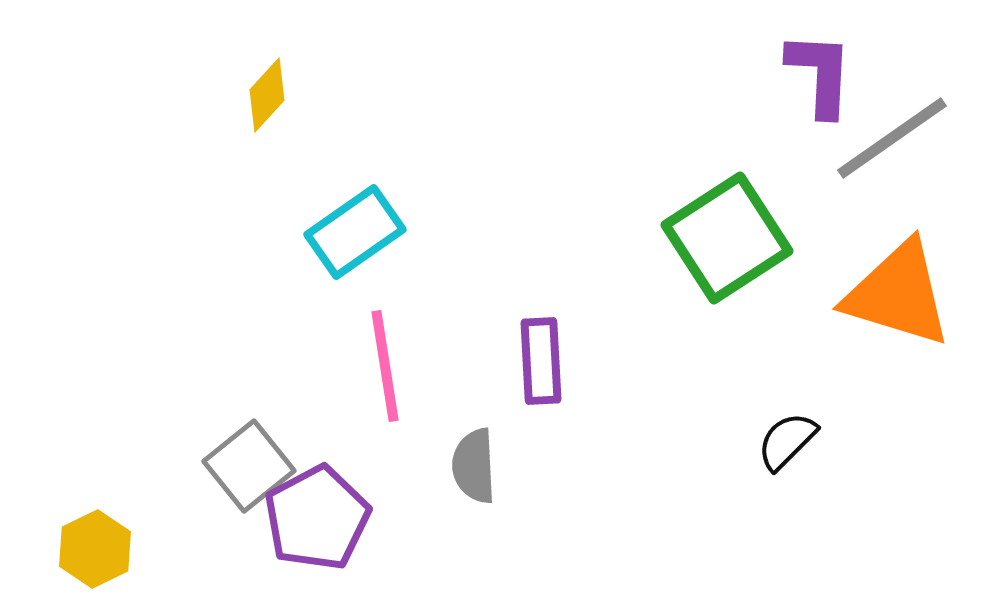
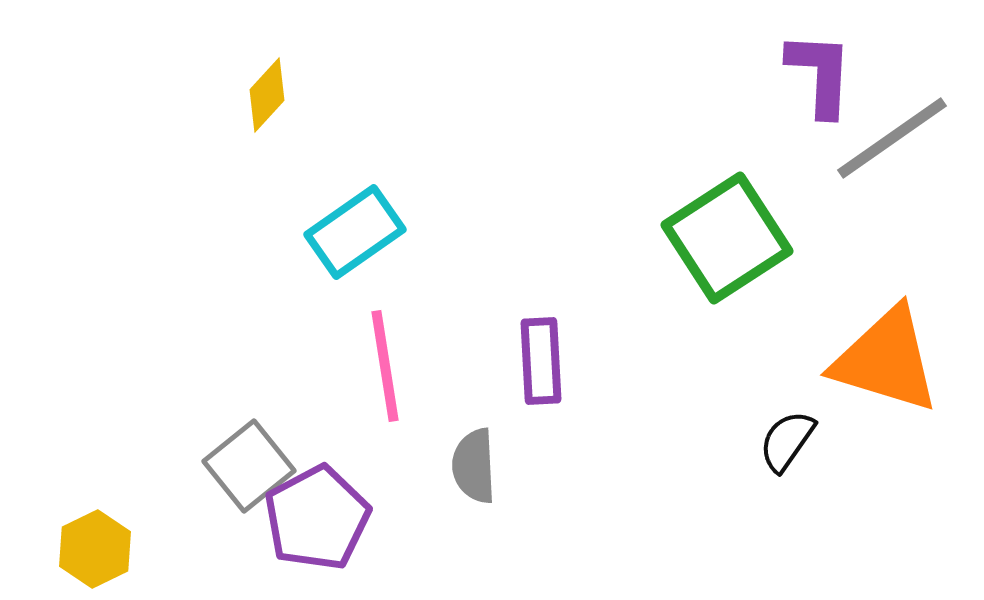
orange triangle: moved 12 px left, 66 px down
black semicircle: rotated 10 degrees counterclockwise
